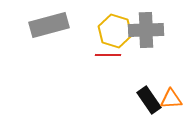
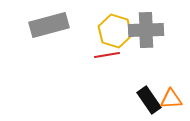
red line: moved 1 px left; rotated 10 degrees counterclockwise
